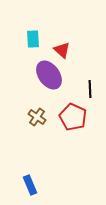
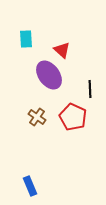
cyan rectangle: moved 7 px left
blue rectangle: moved 1 px down
